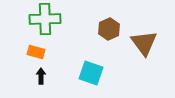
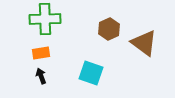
brown triangle: rotated 16 degrees counterclockwise
orange rectangle: moved 5 px right, 1 px down; rotated 24 degrees counterclockwise
black arrow: rotated 21 degrees counterclockwise
